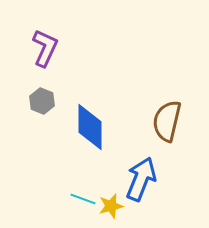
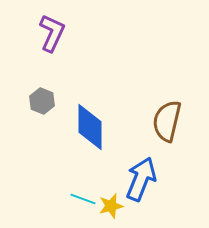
purple L-shape: moved 7 px right, 15 px up
